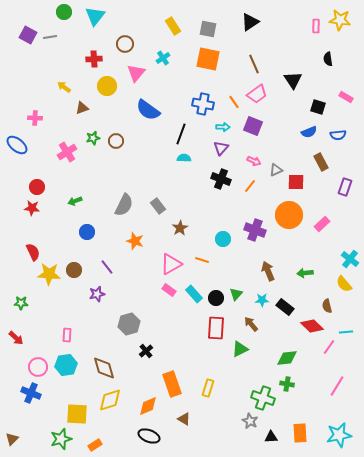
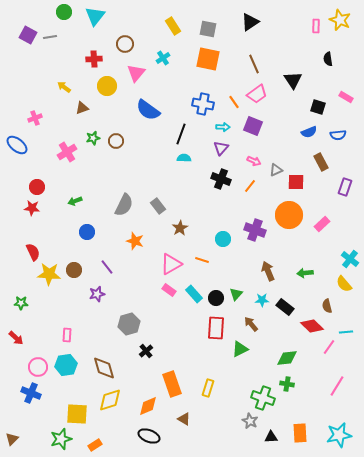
yellow star at (340, 20): rotated 15 degrees clockwise
pink cross at (35, 118): rotated 24 degrees counterclockwise
